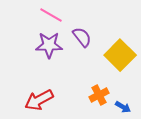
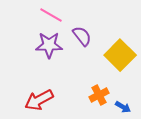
purple semicircle: moved 1 px up
